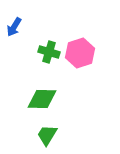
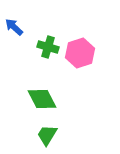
blue arrow: rotated 102 degrees clockwise
green cross: moved 1 px left, 5 px up
green diamond: rotated 60 degrees clockwise
